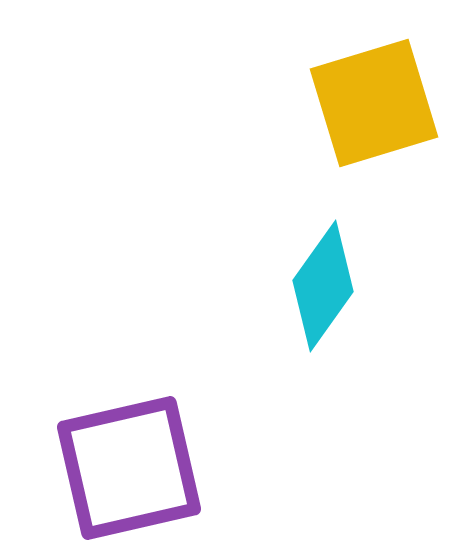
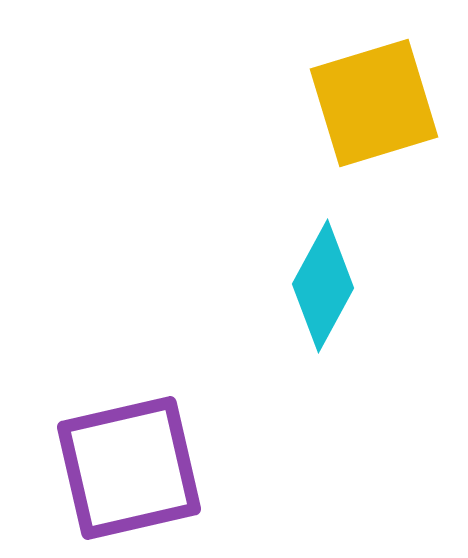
cyan diamond: rotated 7 degrees counterclockwise
